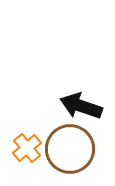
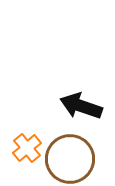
brown circle: moved 10 px down
